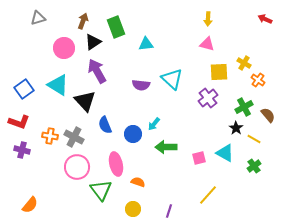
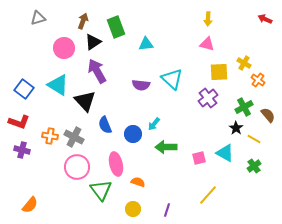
blue square at (24, 89): rotated 18 degrees counterclockwise
purple line at (169, 211): moved 2 px left, 1 px up
